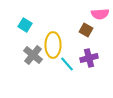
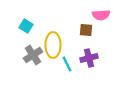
pink semicircle: moved 1 px right, 1 px down
cyan square: moved 1 px right, 1 px down
brown square: rotated 24 degrees counterclockwise
gray cross: rotated 18 degrees clockwise
cyan line: rotated 14 degrees clockwise
